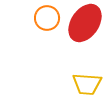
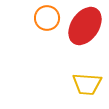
red ellipse: moved 3 px down
